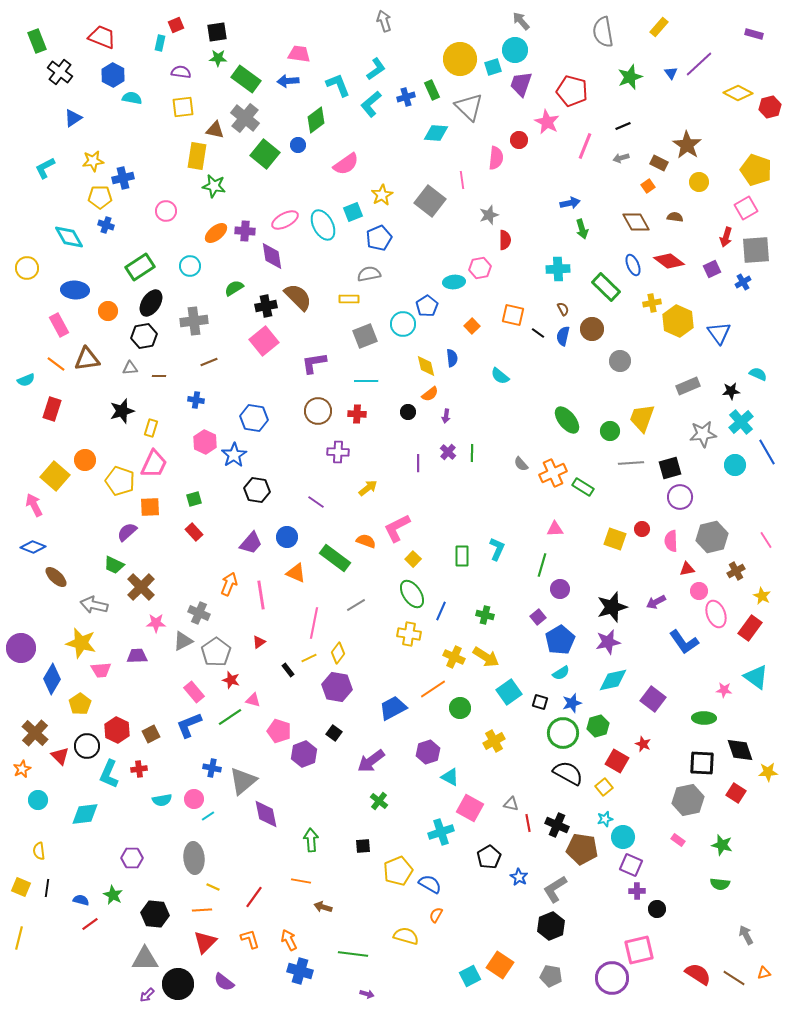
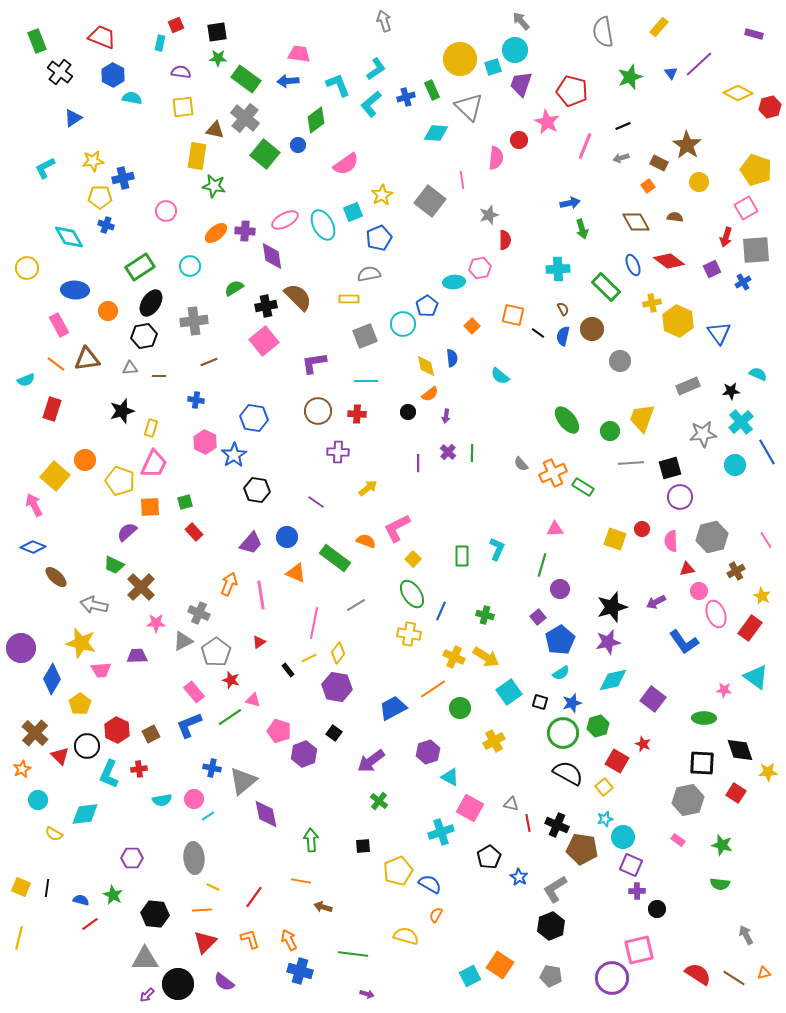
green square at (194, 499): moved 9 px left, 3 px down
yellow semicircle at (39, 851): moved 15 px right, 17 px up; rotated 54 degrees counterclockwise
